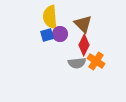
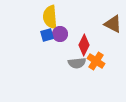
brown triangle: moved 30 px right; rotated 18 degrees counterclockwise
